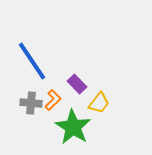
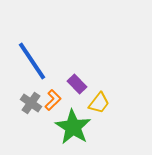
gray cross: rotated 30 degrees clockwise
